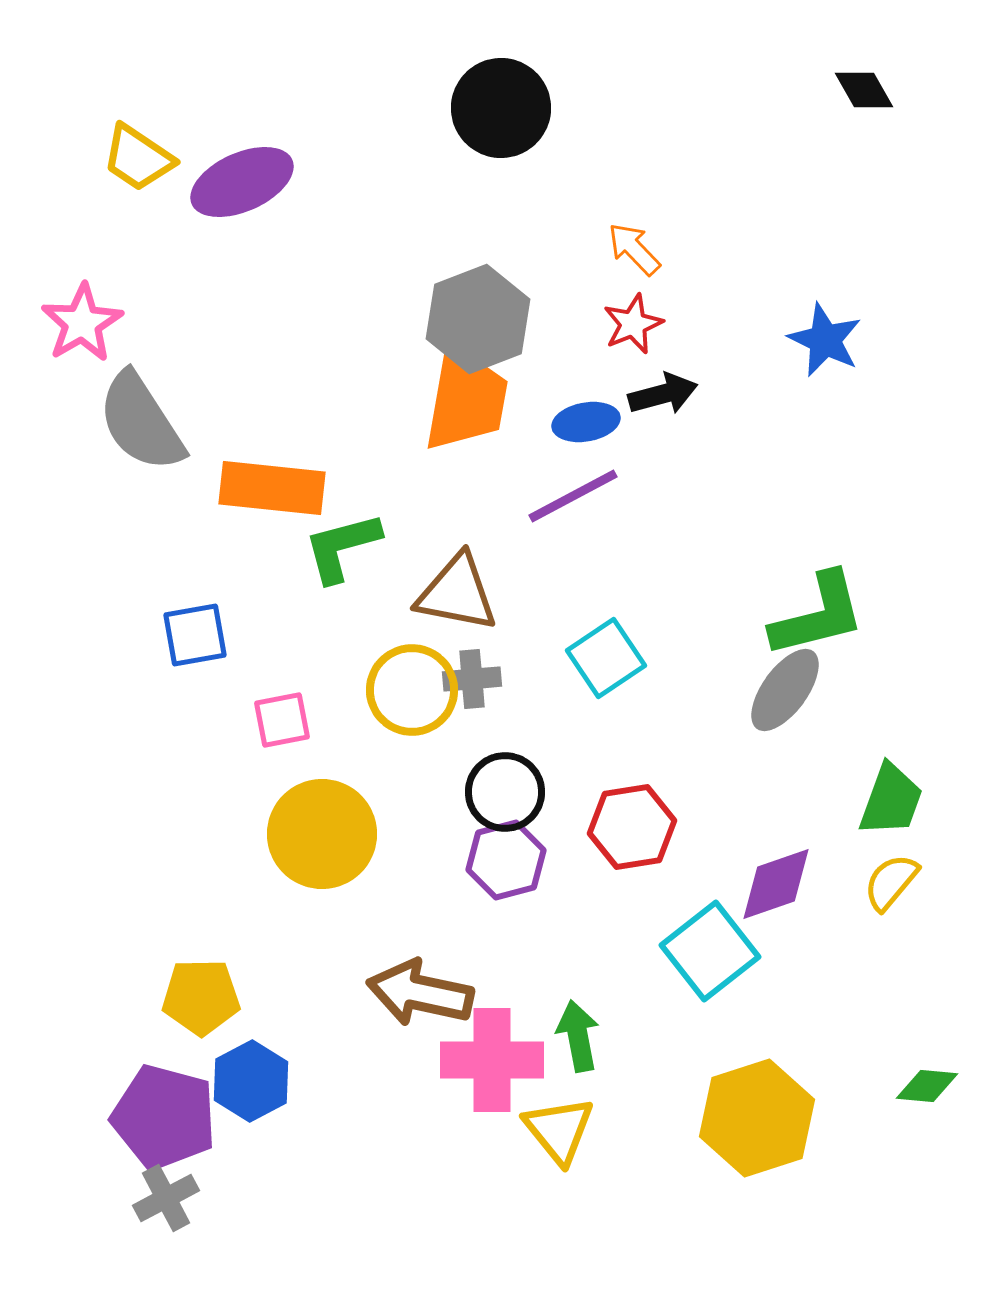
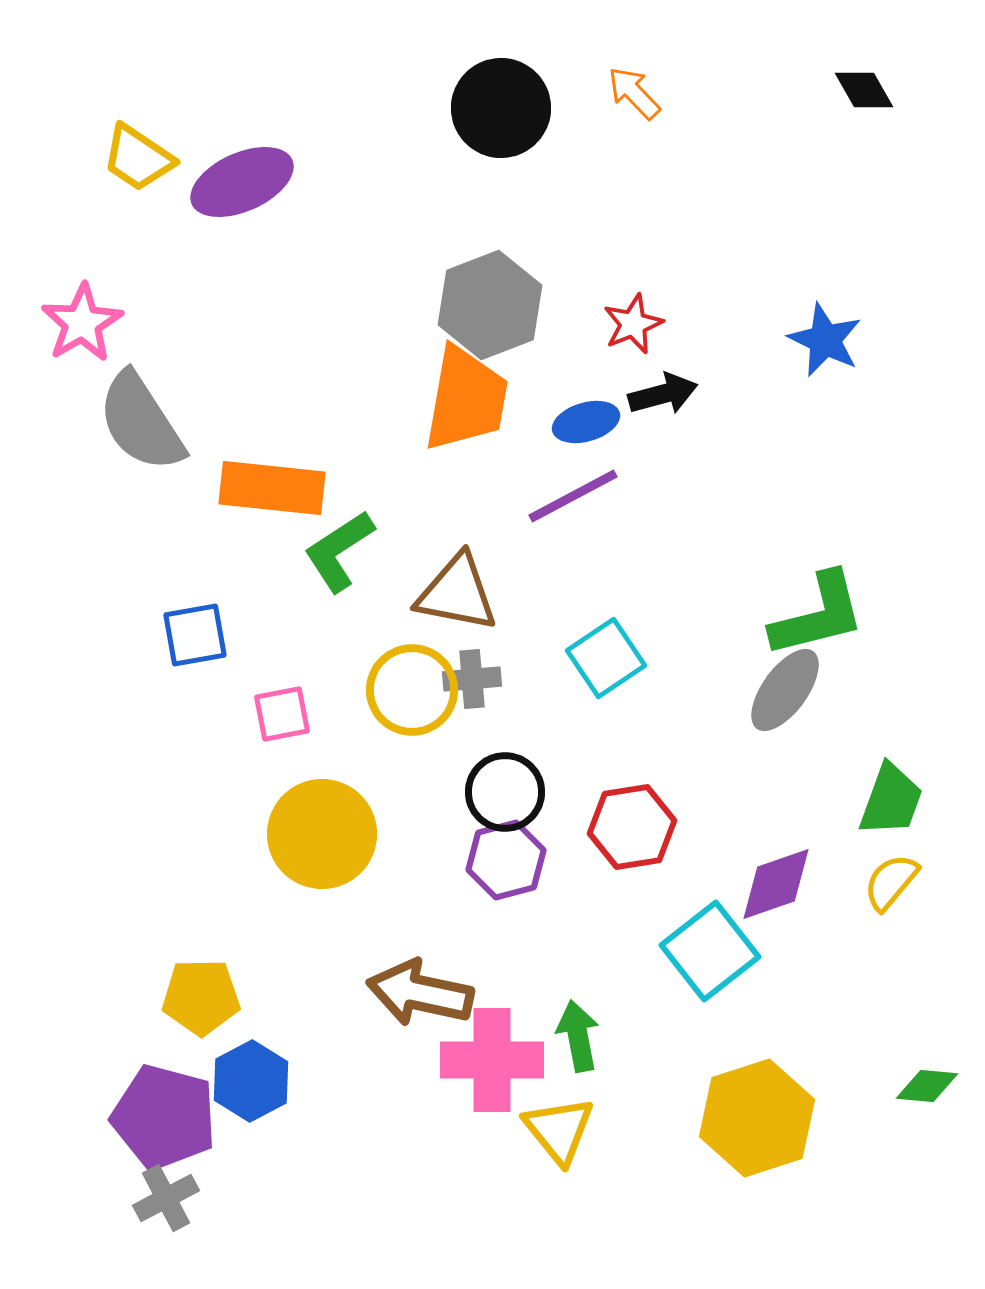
orange arrow at (634, 249): moved 156 px up
gray hexagon at (478, 319): moved 12 px right, 14 px up
blue ellipse at (586, 422): rotated 6 degrees counterclockwise
green L-shape at (342, 547): moved 3 px left, 4 px down; rotated 18 degrees counterclockwise
pink square at (282, 720): moved 6 px up
